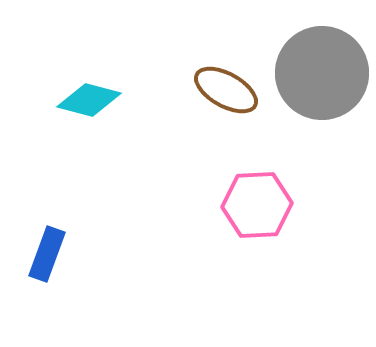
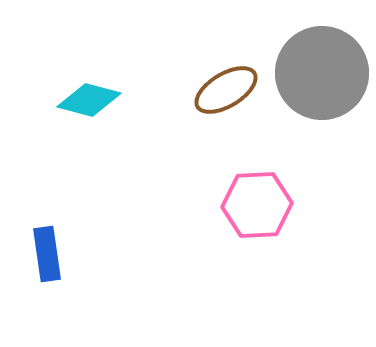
brown ellipse: rotated 60 degrees counterclockwise
blue rectangle: rotated 28 degrees counterclockwise
